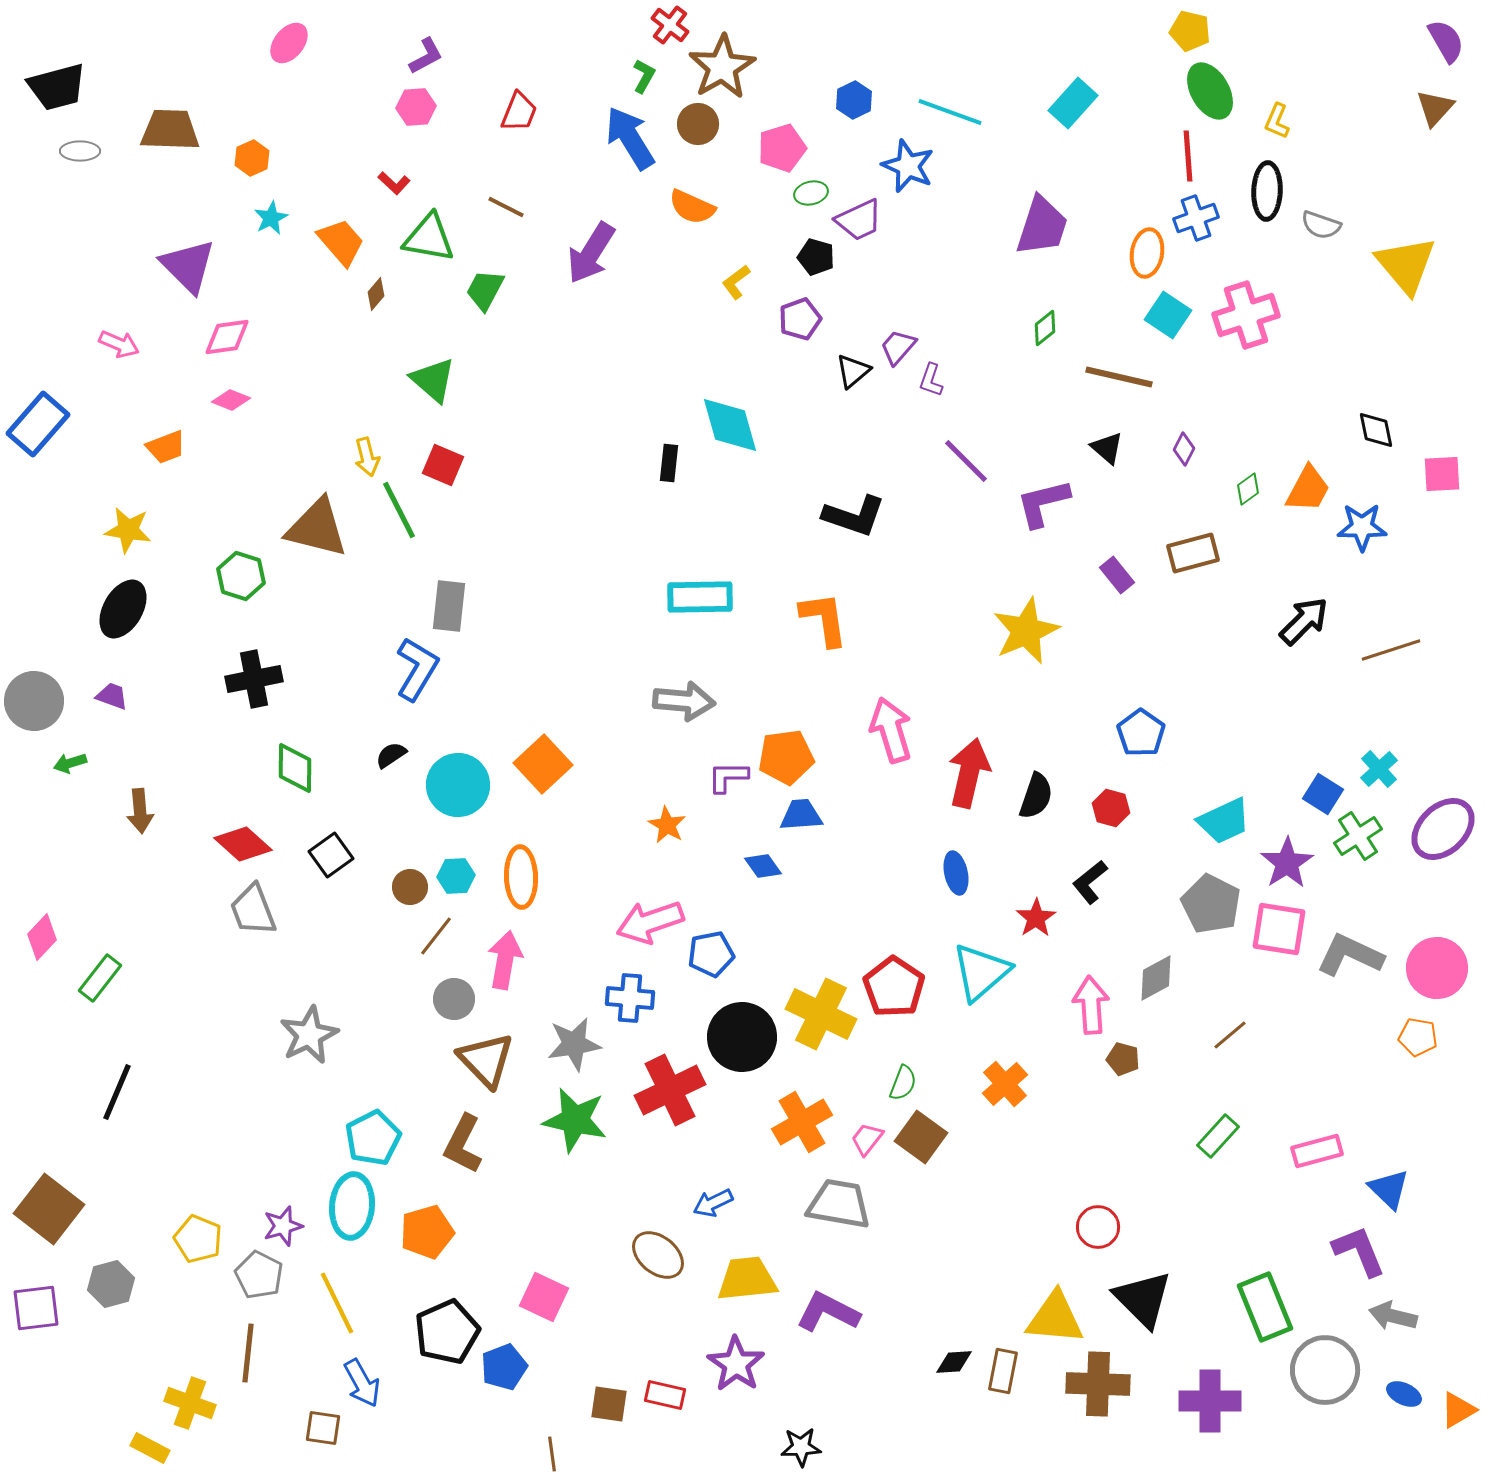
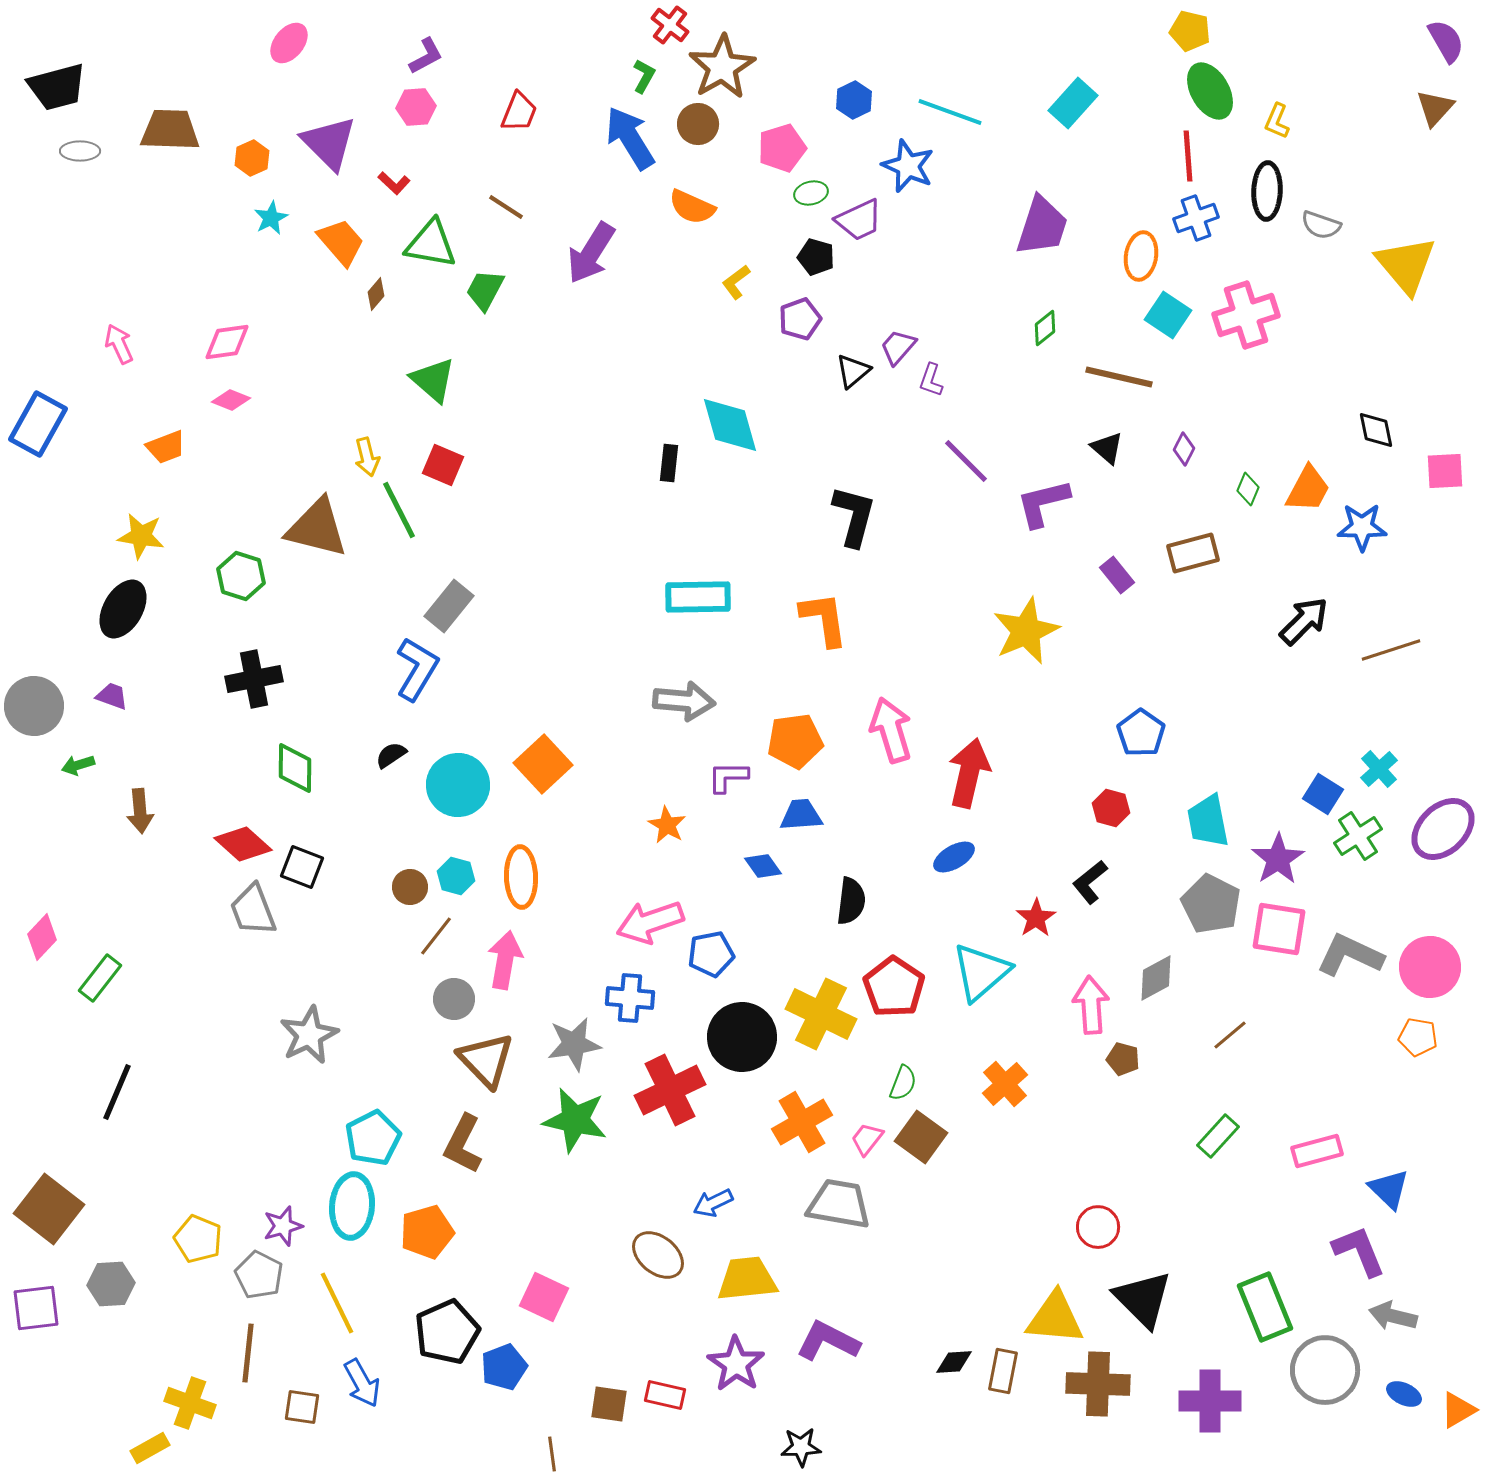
brown line at (506, 207): rotated 6 degrees clockwise
green triangle at (429, 238): moved 2 px right, 6 px down
orange ellipse at (1147, 253): moved 6 px left, 3 px down
purple triangle at (188, 266): moved 141 px right, 123 px up
pink diamond at (227, 337): moved 5 px down
pink arrow at (119, 344): rotated 138 degrees counterclockwise
blue rectangle at (38, 424): rotated 12 degrees counterclockwise
pink square at (1442, 474): moved 3 px right, 3 px up
green diamond at (1248, 489): rotated 32 degrees counterclockwise
black L-shape at (854, 516): rotated 94 degrees counterclockwise
yellow star at (128, 530): moved 13 px right, 6 px down
cyan rectangle at (700, 597): moved 2 px left
gray rectangle at (449, 606): rotated 33 degrees clockwise
gray circle at (34, 701): moved 5 px down
orange pentagon at (786, 757): moved 9 px right, 16 px up
green arrow at (70, 763): moved 8 px right, 2 px down
black semicircle at (1036, 796): moved 185 px left, 105 px down; rotated 12 degrees counterclockwise
cyan trapezoid at (1224, 821): moved 16 px left; rotated 104 degrees clockwise
black square at (331, 855): moved 29 px left, 12 px down; rotated 33 degrees counterclockwise
purple star at (1287, 863): moved 9 px left, 4 px up
blue ellipse at (956, 873): moved 2 px left, 16 px up; rotated 72 degrees clockwise
cyan hexagon at (456, 876): rotated 18 degrees clockwise
pink circle at (1437, 968): moved 7 px left, 1 px up
gray hexagon at (111, 1284): rotated 12 degrees clockwise
purple L-shape at (828, 1312): moved 29 px down
brown square at (323, 1428): moved 21 px left, 21 px up
yellow rectangle at (150, 1448): rotated 57 degrees counterclockwise
